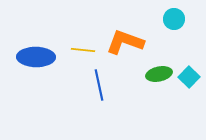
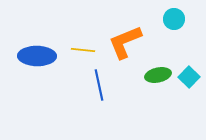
orange L-shape: rotated 42 degrees counterclockwise
blue ellipse: moved 1 px right, 1 px up
green ellipse: moved 1 px left, 1 px down
